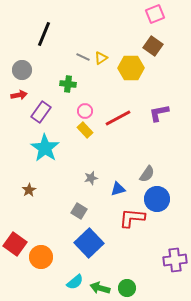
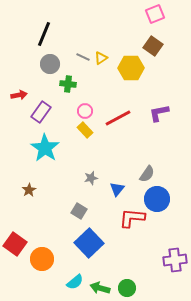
gray circle: moved 28 px right, 6 px up
blue triangle: moved 1 px left; rotated 35 degrees counterclockwise
orange circle: moved 1 px right, 2 px down
